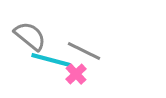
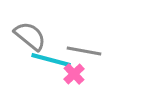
gray line: rotated 16 degrees counterclockwise
pink cross: moved 2 px left
